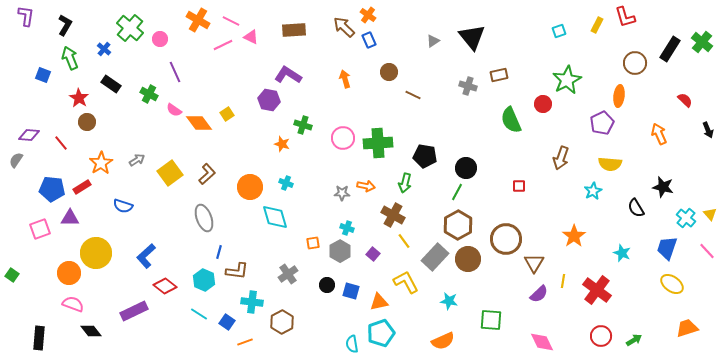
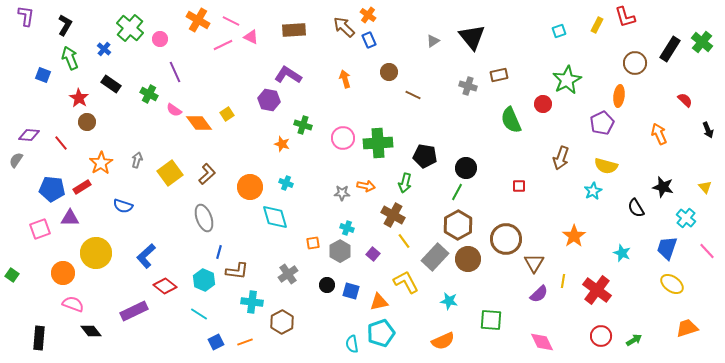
gray arrow at (137, 160): rotated 42 degrees counterclockwise
yellow semicircle at (610, 164): moved 4 px left, 2 px down; rotated 10 degrees clockwise
yellow triangle at (710, 214): moved 5 px left, 27 px up
orange circle at (69, 273): moved 6 px left
blue square at (227, 322): moved 11 px left, 20 px down; rotated 28 degrees clockwise
